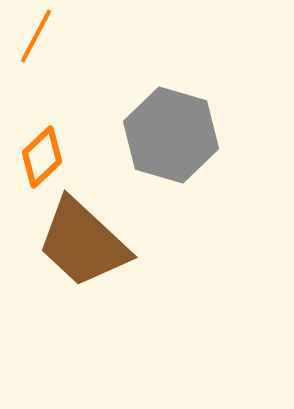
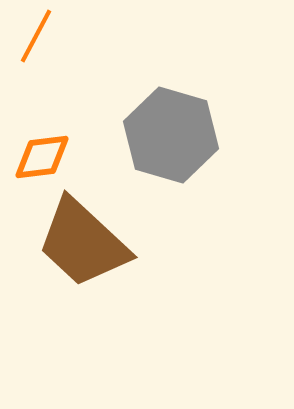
orange diamond: rotated 36 degrees clockwise
